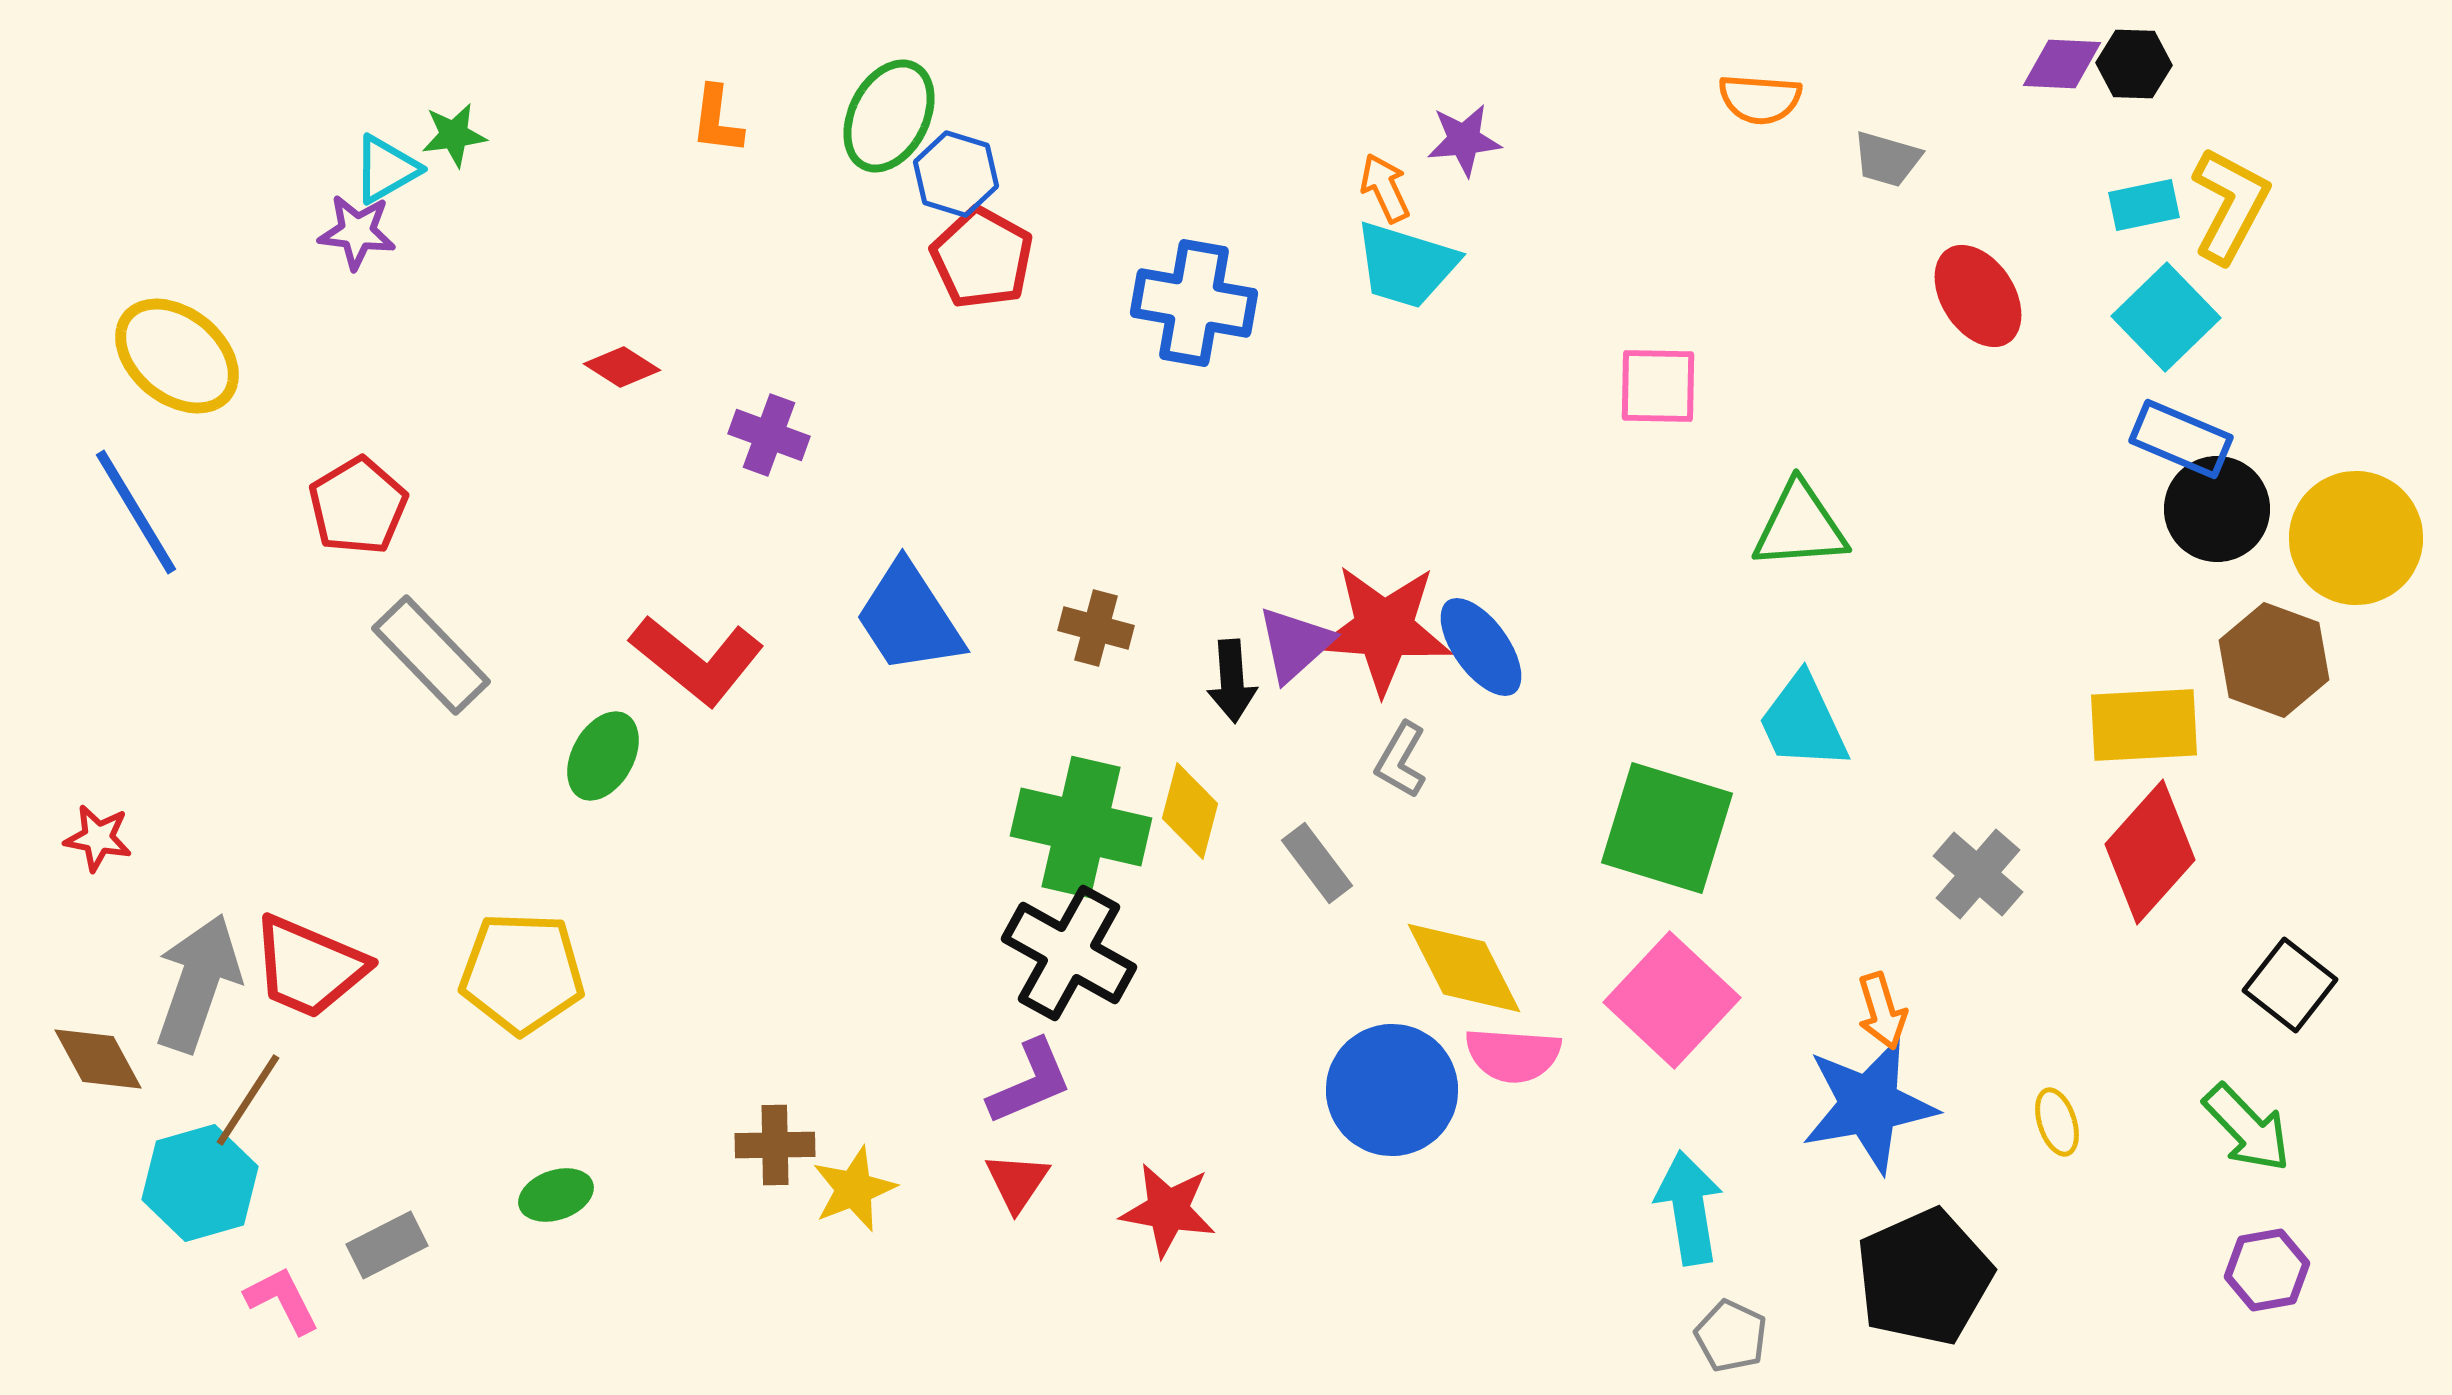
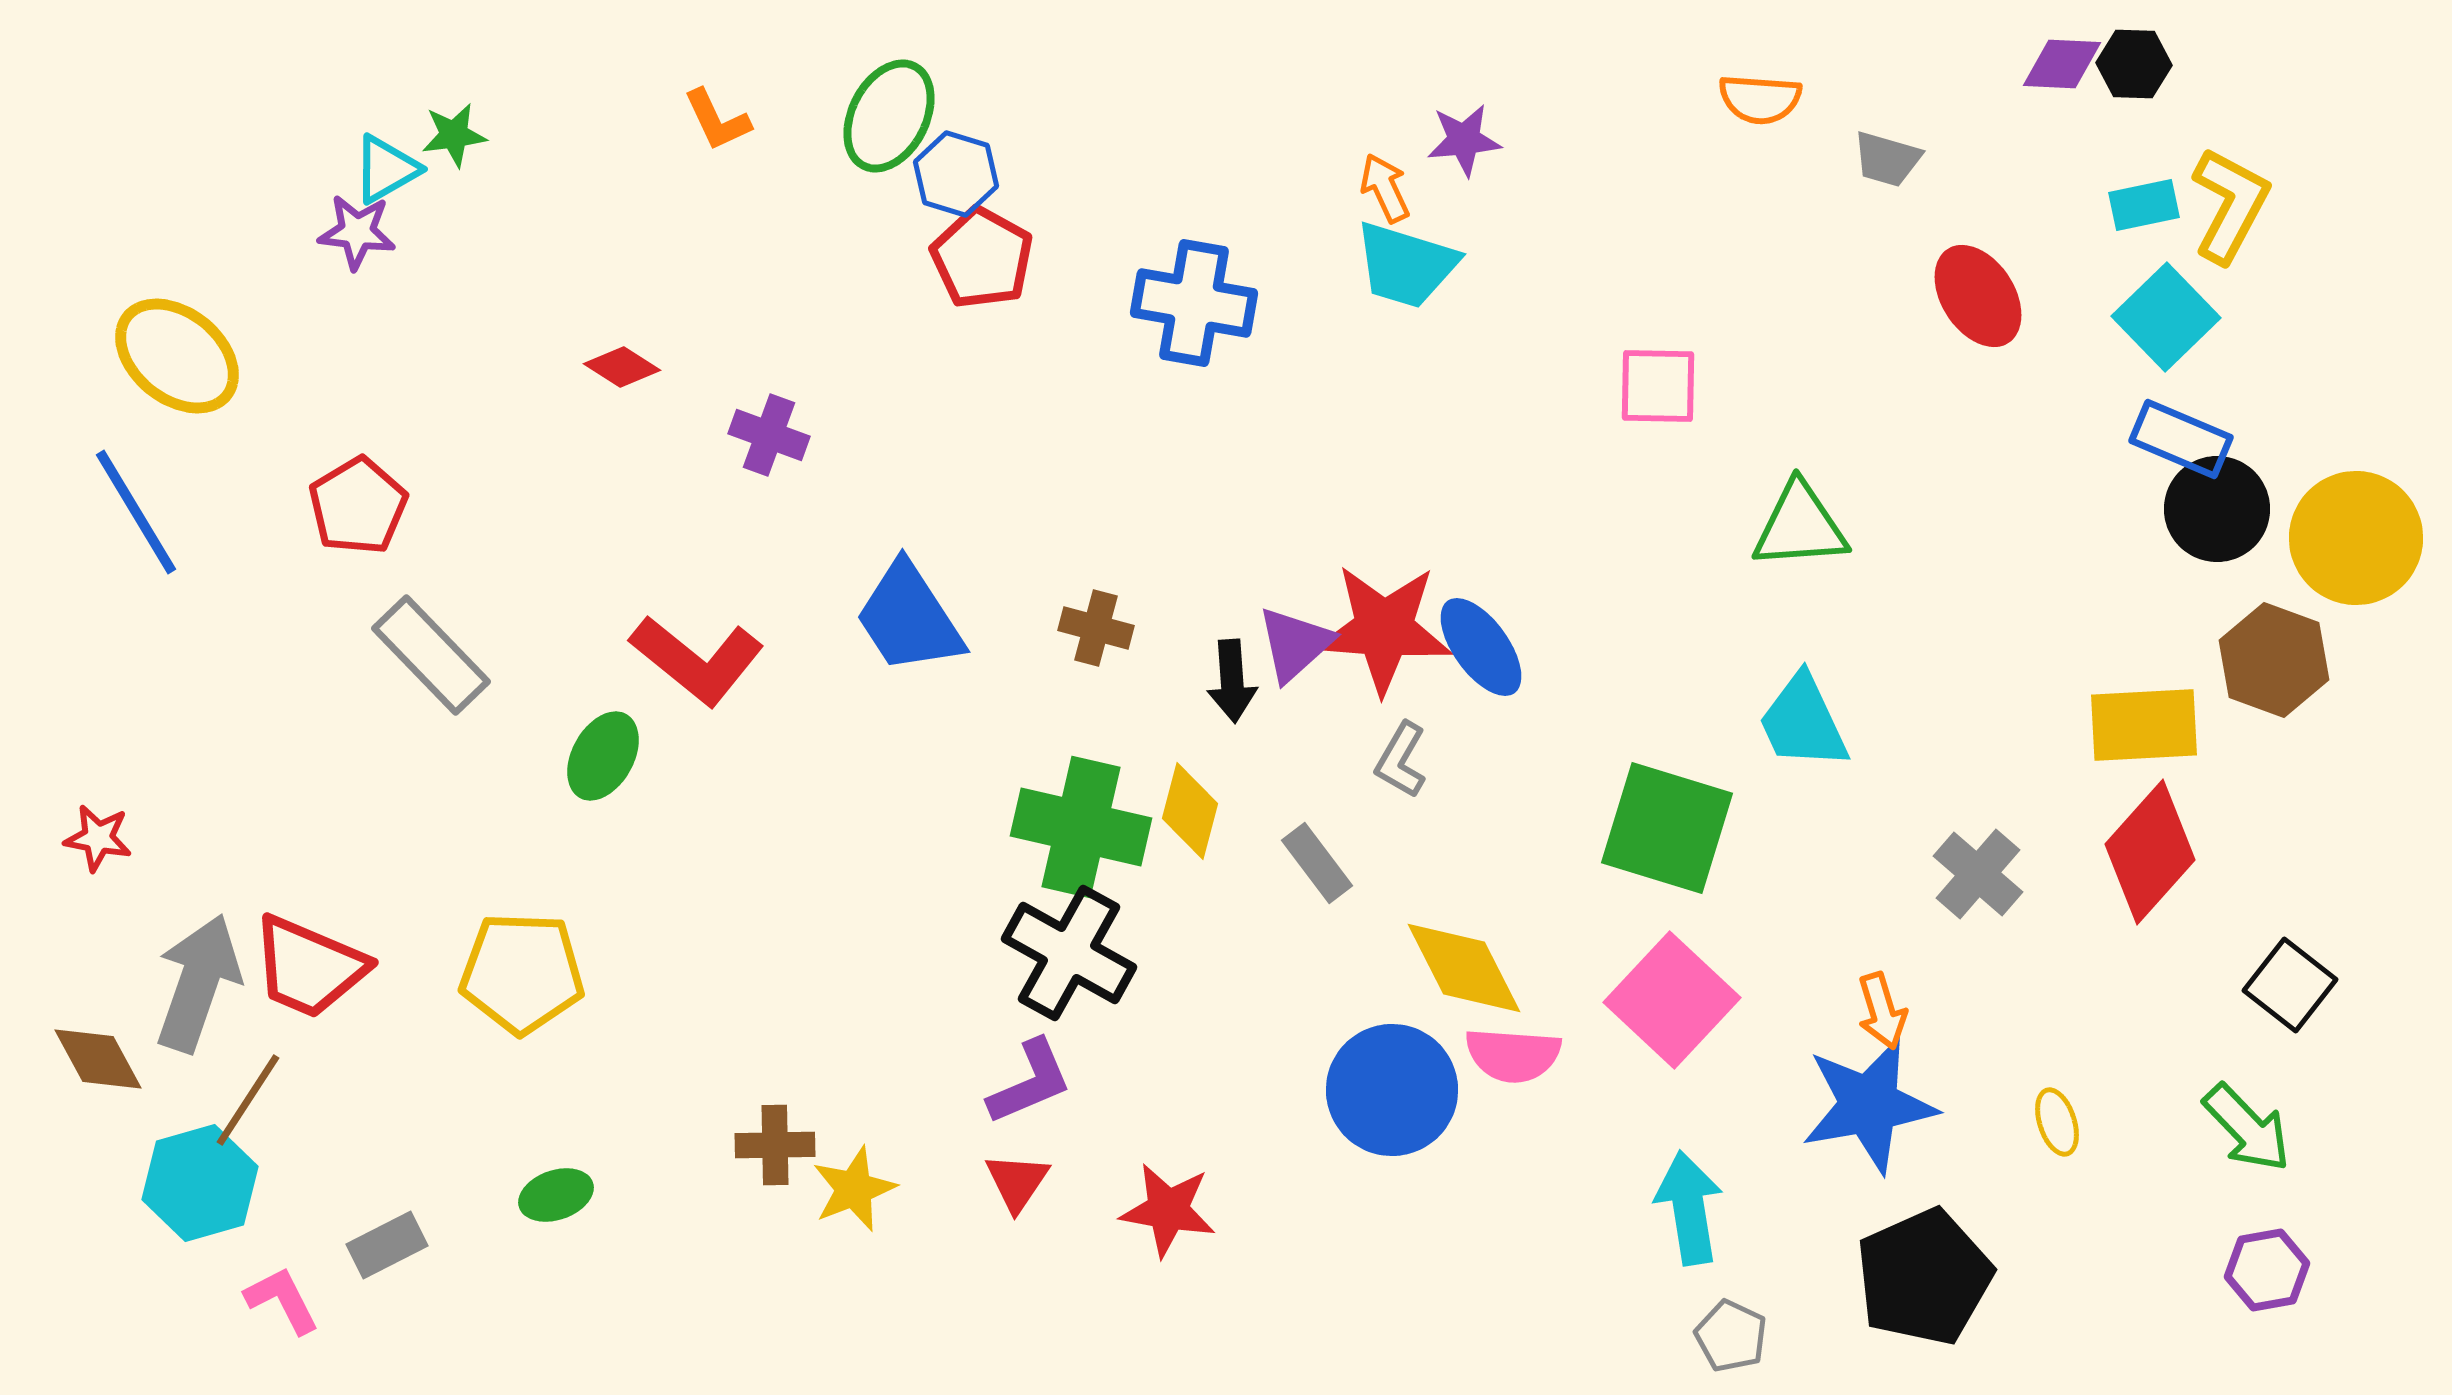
orange L-shape at (717, 120): rotated 32 degrees counterclockwise
